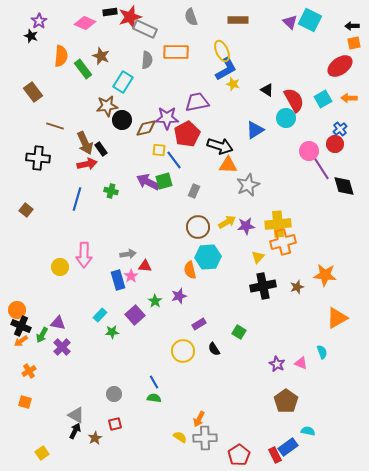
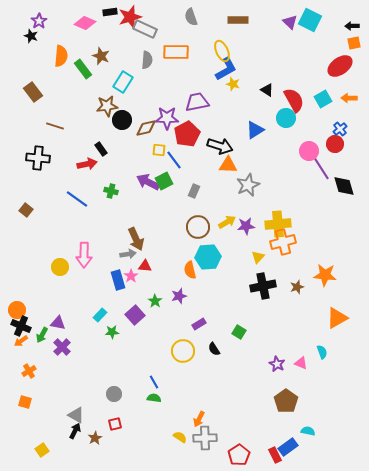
brown arrow at (85, 143): moved 51 px right, 96 px down
green square at (164, 181): rotated 12 degrees counterclockwise
blue line at (77, 199): rotated 70 degrees counterclockwise
yellow square at (42, 453): moved 3 px up
